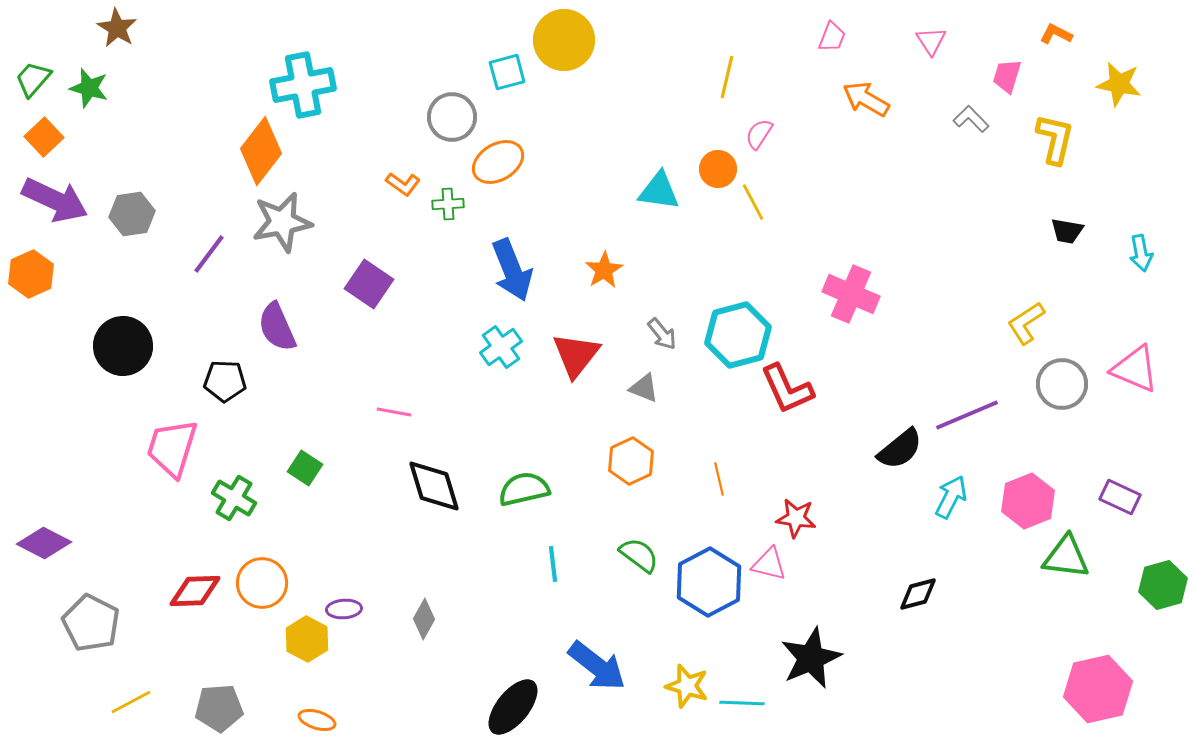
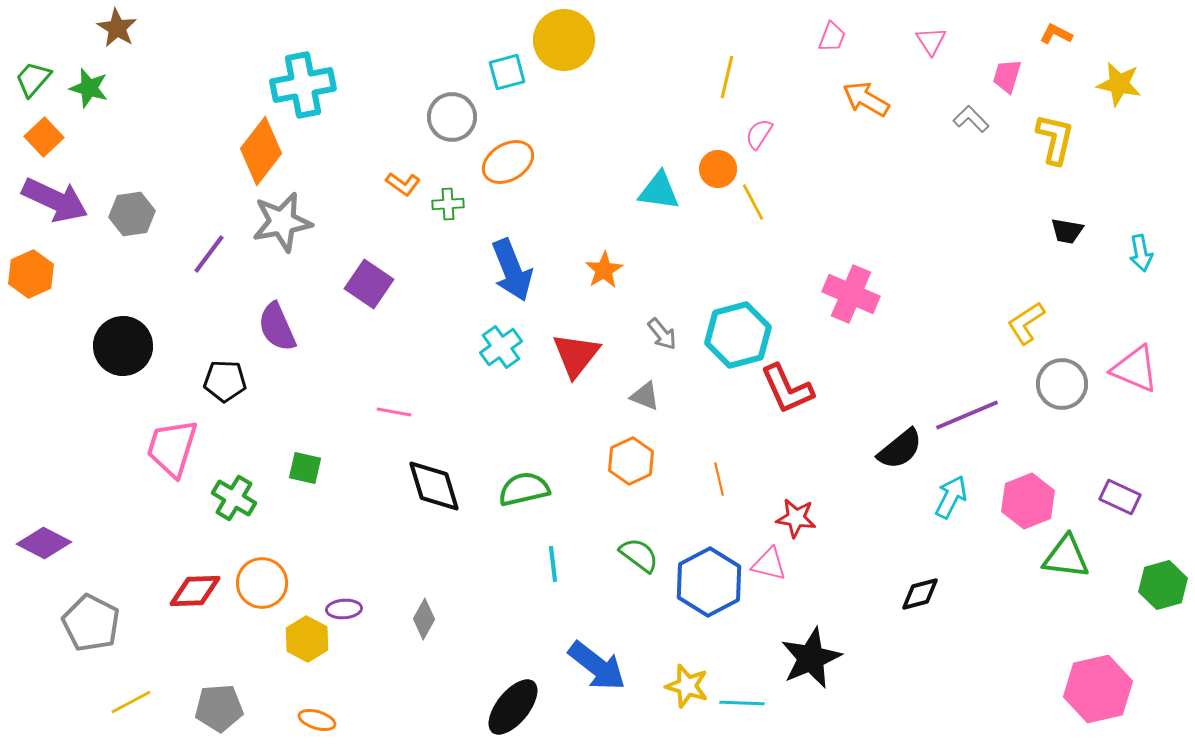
orange ellipse at (498, 162): moved 10 px right
gray triangle at (644, 388): moved 1 px right, 8 px down
green square at (305, 468): rotated 20 degrees counterclockwise
black diamond at (918, 594): moved 2 px right
